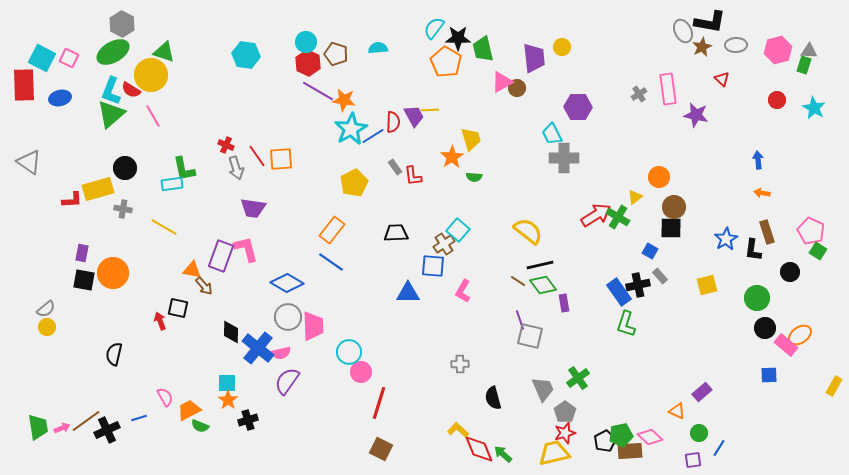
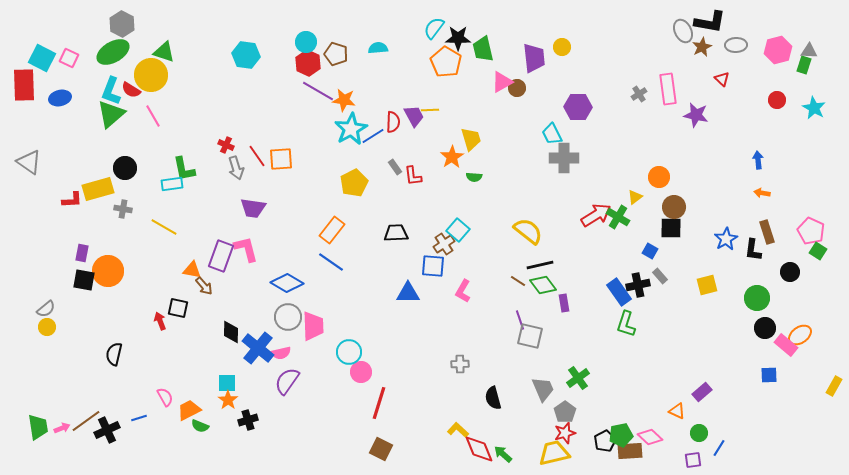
orange circle at (113, 273): moved 5 px left, 2 px up
